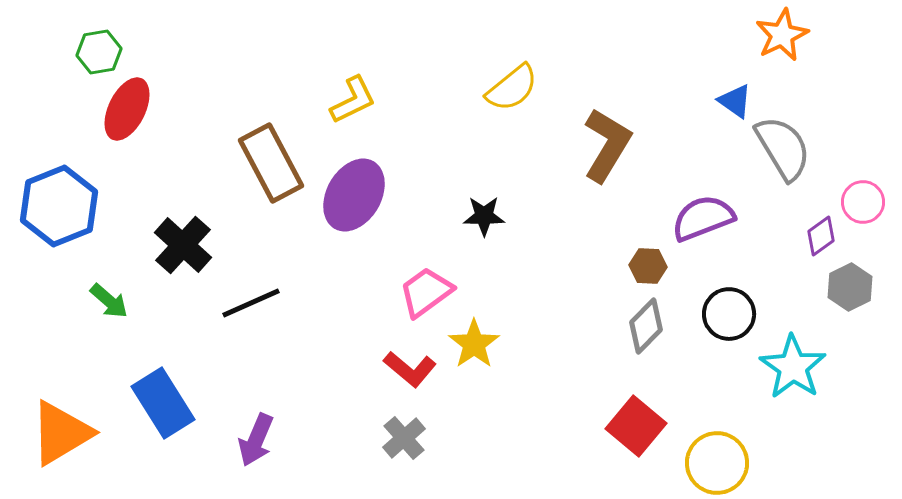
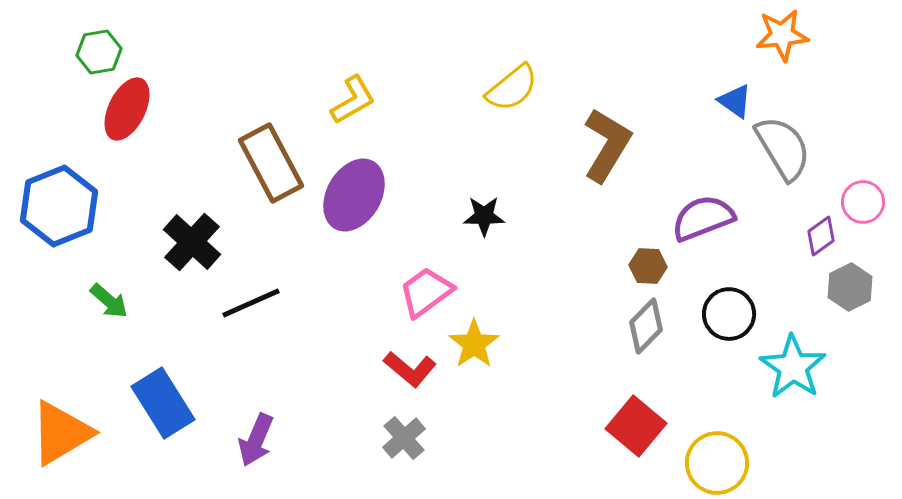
orange star: rotated 20 degrees clockwise
yellow L-shape: rotated 4 degrees counterclockwise
black cross: moved 9 px right, 3 px up
